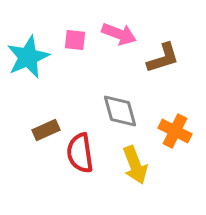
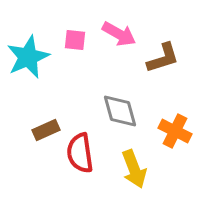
pink arrow: rotated 8 degrees clockwise
yellow arrow: moved 1 px left, 4 px down
